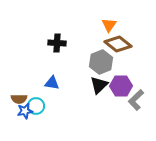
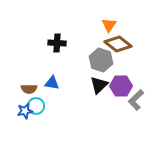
gray hexagon: moved 2 px up; rotated 20 degrees counterclockwise
brown semicircle: moved 10 px right, 10 px up
